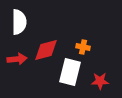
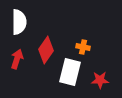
red diamond: rotated 40 degrees counterclockwise
red arrow: rotated 66 degrees counterclockwise
red star: moved 1 px up
